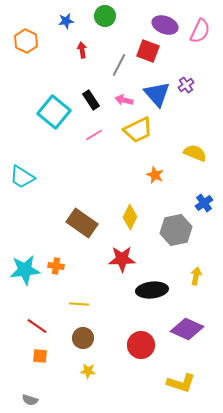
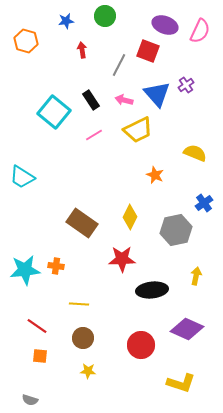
orange hexagon: rotated 10 degrees counterclockwise
